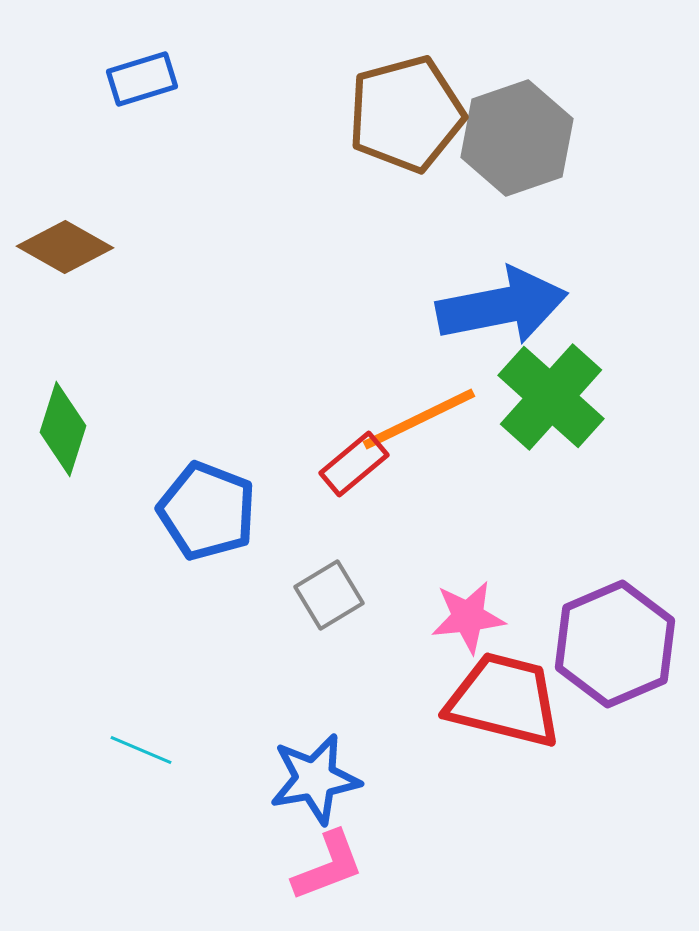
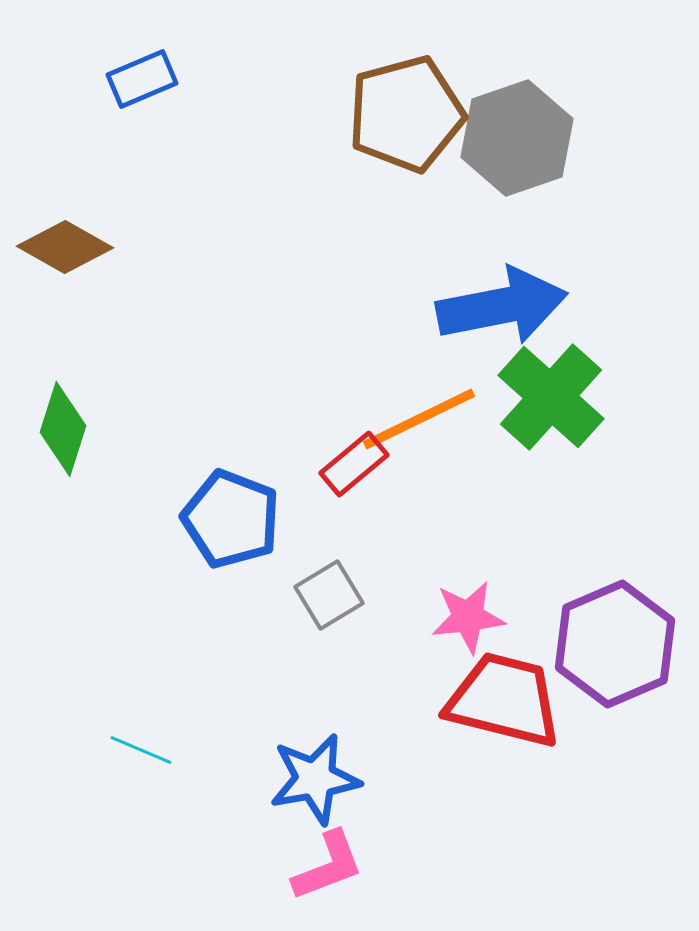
blue rectangle: rotated 6 degrees counterclockwise
blue pentagon: moved 24 px right, 8 px down
